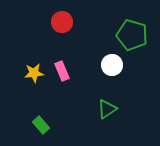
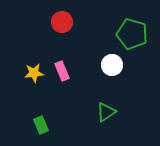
green pentagon: moved 1 px up
green triangle: moved 1 px left, 3 px down
green rectangle: rotated 18 degrees clockwise
